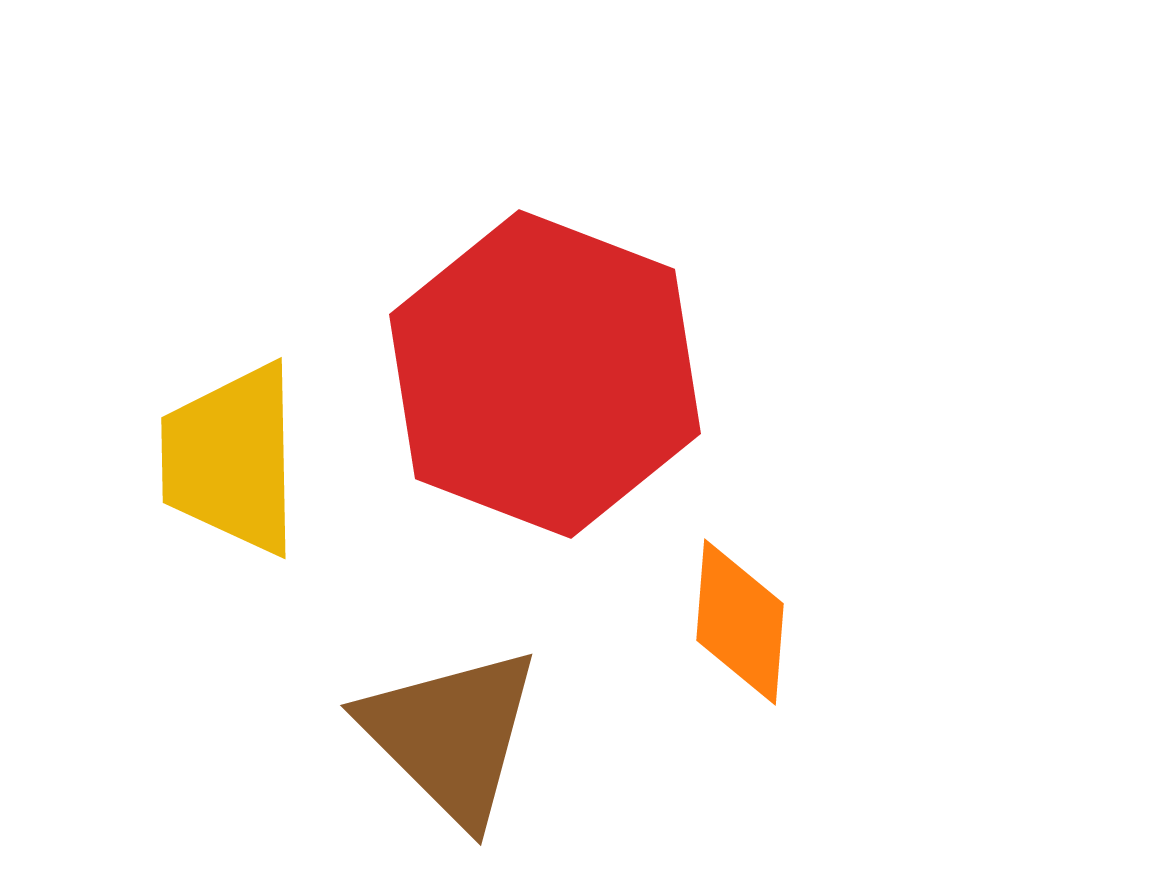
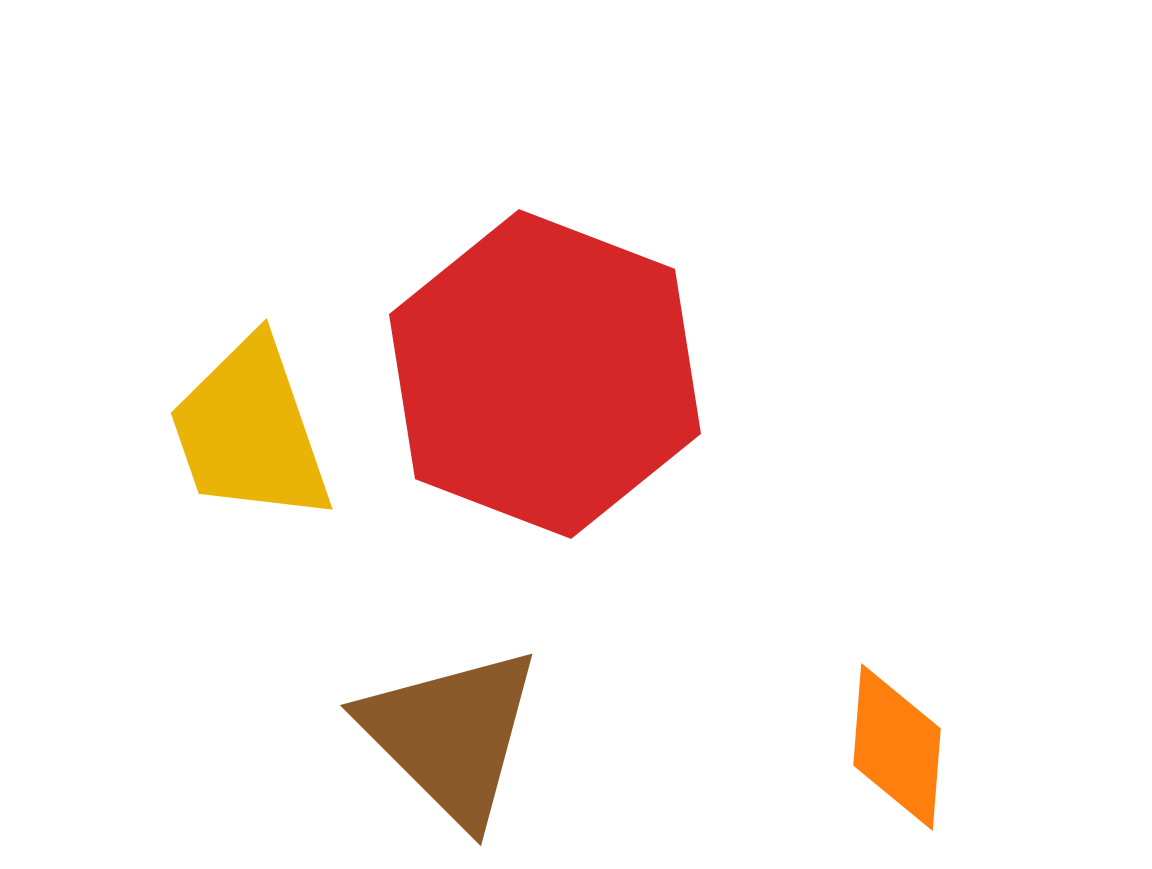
yellow trapezoid: moved 19 px right, 28 px up; rotated 18 degrees counterclockwise
orange diamond: moved 157 px right, 125 px down
